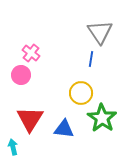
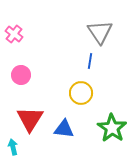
pink cross: moved 17 px left, 19 px up
blue line: moved 1 px left, 2 px down
green star: moved 10 px right, 10 px down
